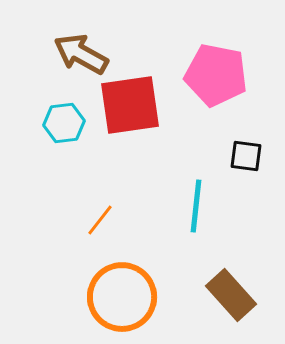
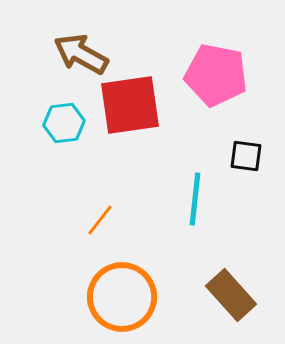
cyan line: moved 1 px left, 7 px up
